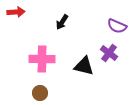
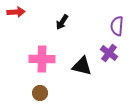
purple semicircle: rotated 72 degrees clockwise
black triangle: moved 2 px left
